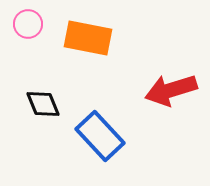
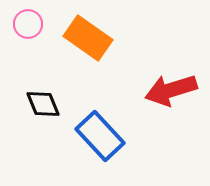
orange rectangle: rotated 24 degrees clockwise
